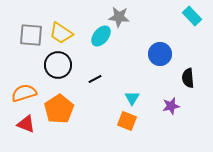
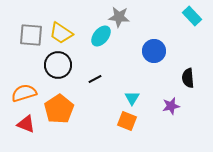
blue circle: moved 6 px left, 3 px up
